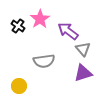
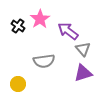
yellow circle: moved 1 px left, 2 px up
